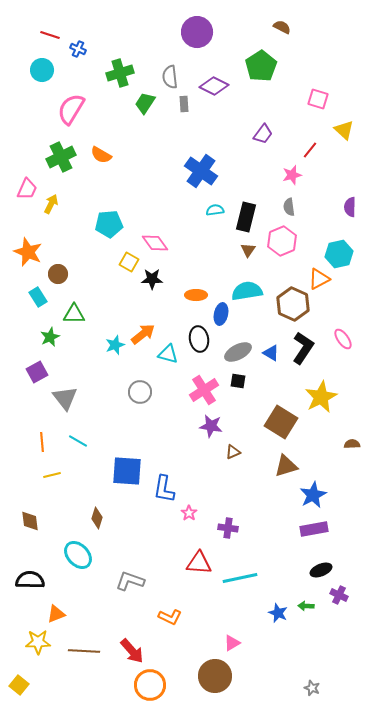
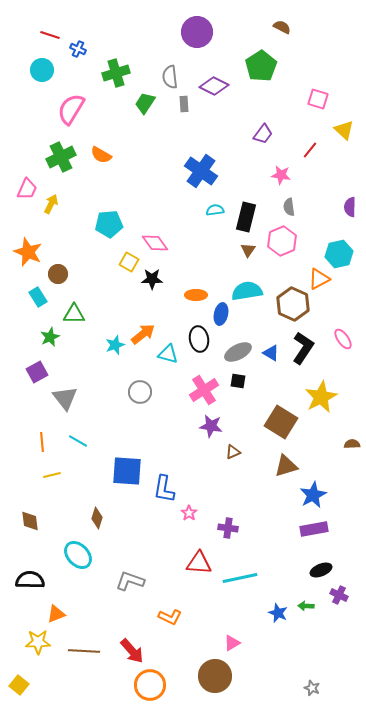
green cross at (120, 73): moved 4 px left
pink star at (292, 175): moved 11 px left; rotated 24 degrees clockwise
